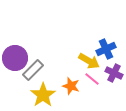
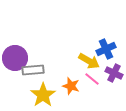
gray rectangle: rotated 40 degrees clockwise
